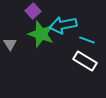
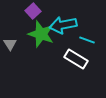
white rectangle: moved 9 px left, 2 px up
